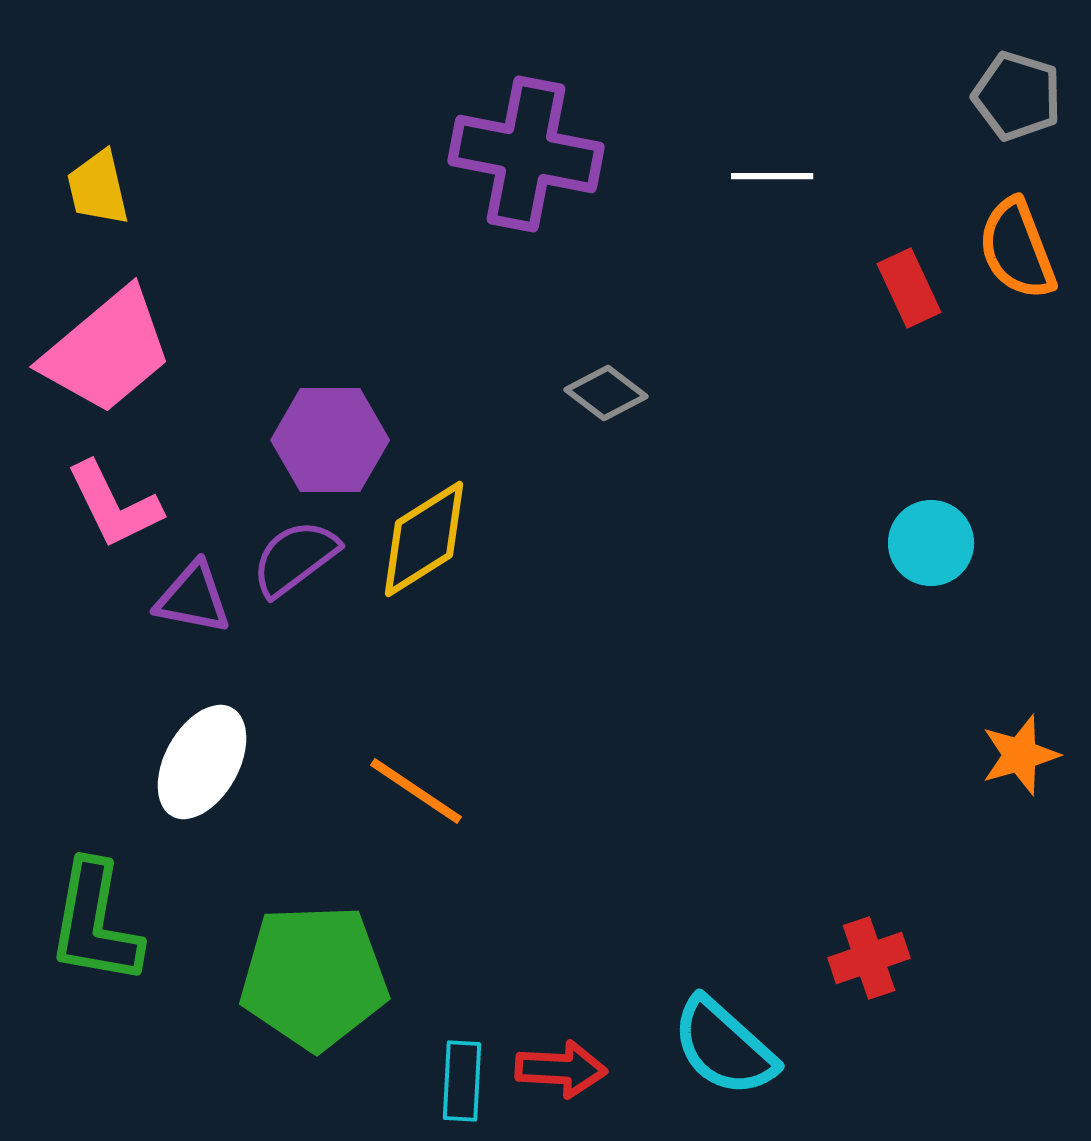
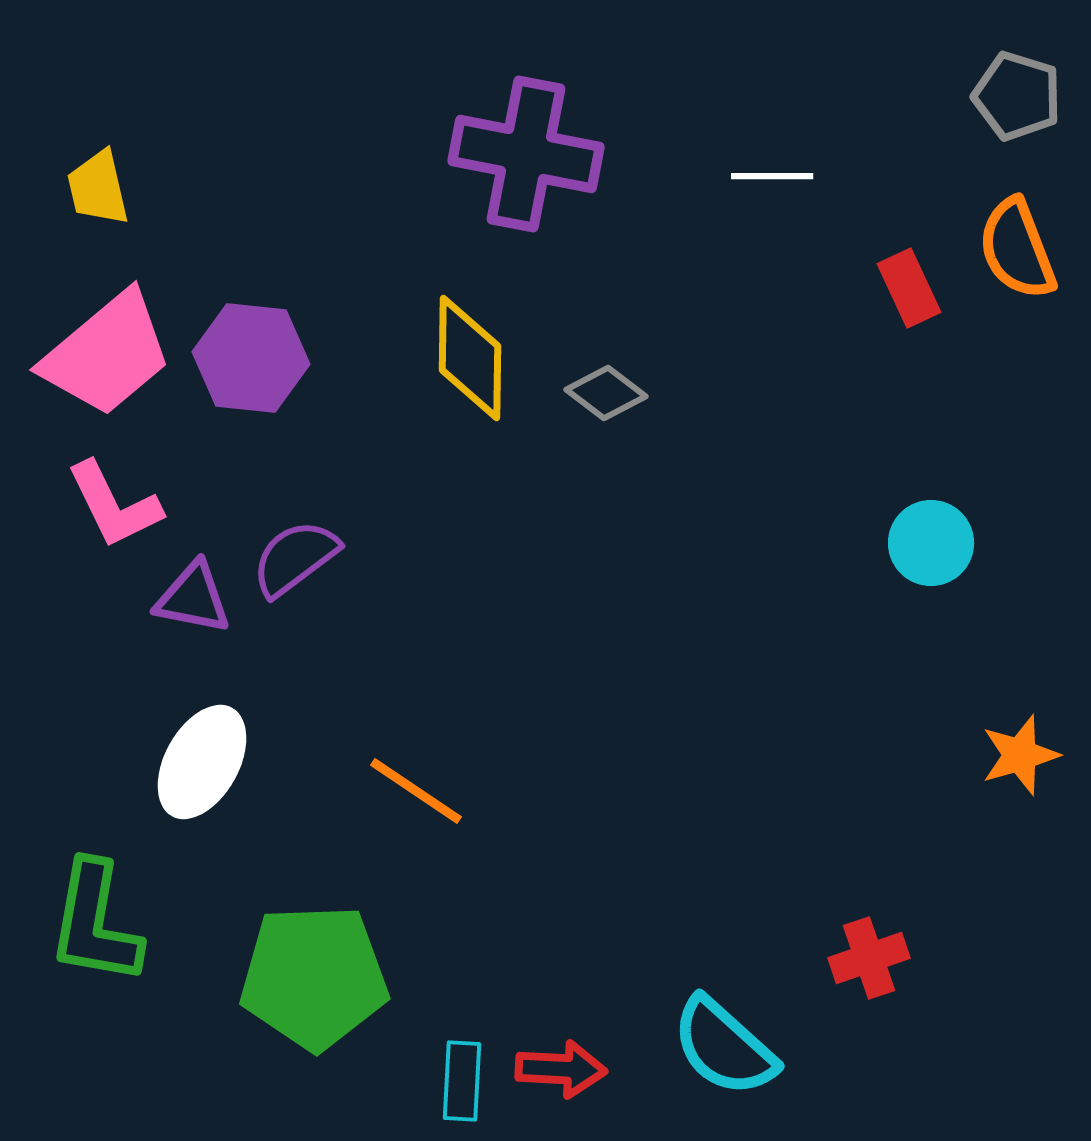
pink trapezoid: moved 3 px down
purple hexagon: moved 79 px left, 82 px up; rotated 6 degrees clockwise
yellow diamond: moved 46 px right, 181 px up; rotated 57 degrees counterclockwise
